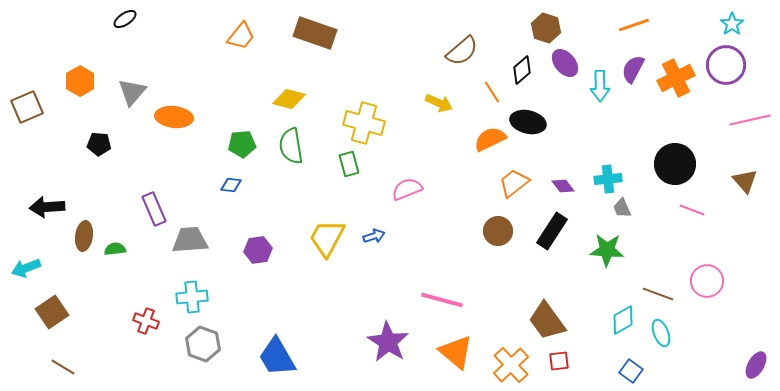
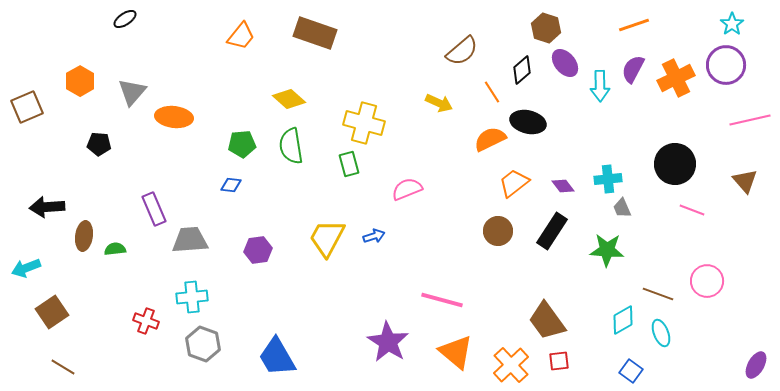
yellow diamond at (289, 99): rotated 28 degrees clockwise
